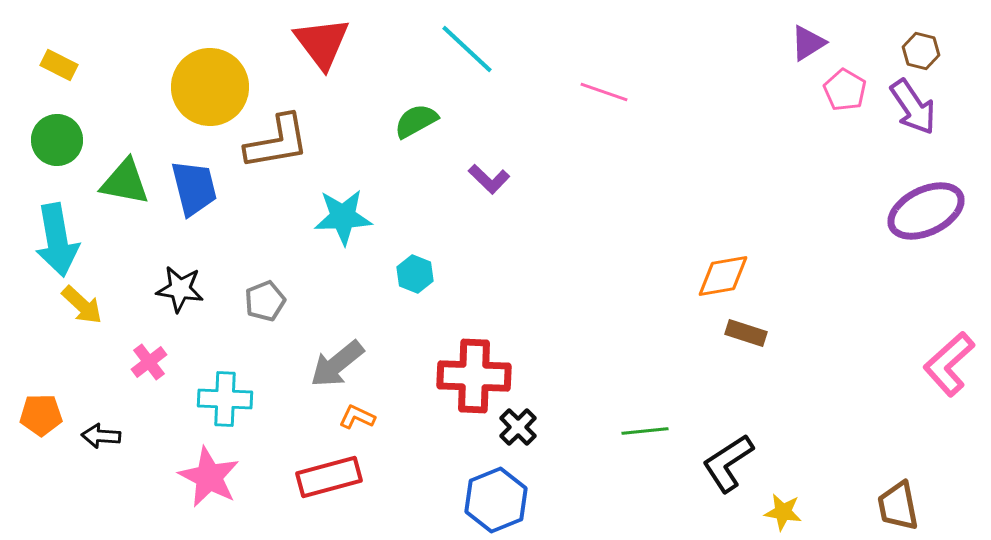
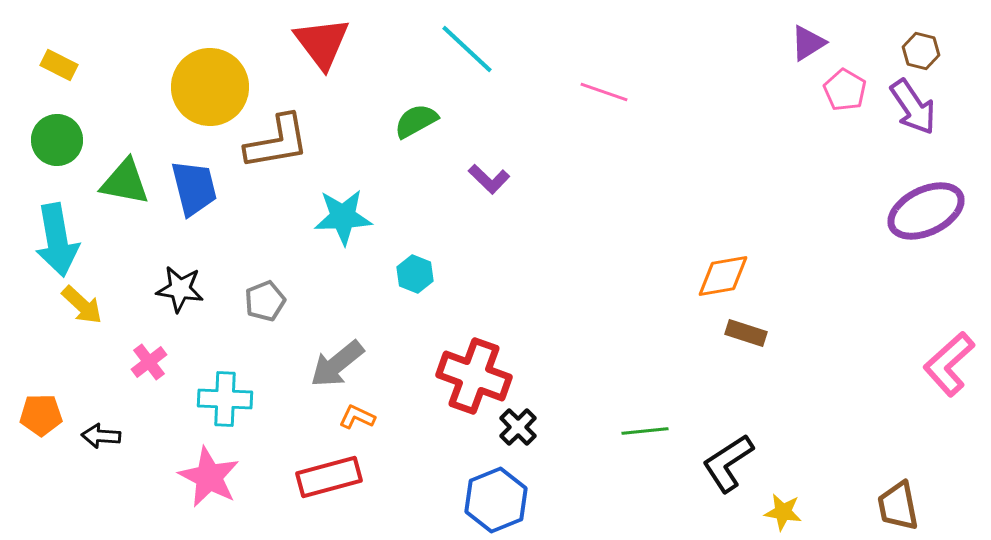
red cross: rotated 18 degrees clockwise
